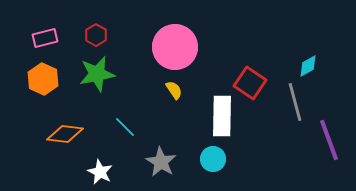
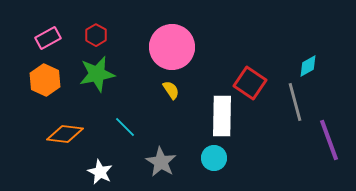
pink rectangle: moved 3 px right; rotated 15 degrees counterclockwise
pink circle: moved 3 px left
orange hexagon: moved 2 px right, 1 px down
yellow semicircle: moved 3 px left
cyan circle: moved 1 px right, 1 px up
